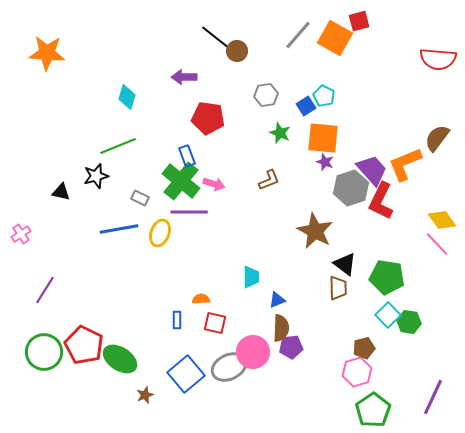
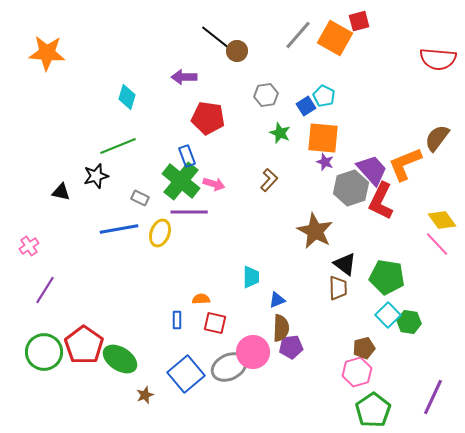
brown L-shape at (269, 180): rotated 25 degrees counterclockwise
pink cross at (21, 234): moved 8 px right, 12 px down
red pentagon at (84, 345): rotated 9 degrees clockwise
